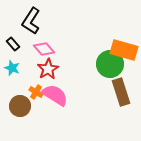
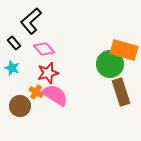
black L-shape: rotated 16 degrees clockwise
black rectangle: moved 1 px right, 1 px up
red star: moved 4 px down; rotated 15 degrees clockwise
